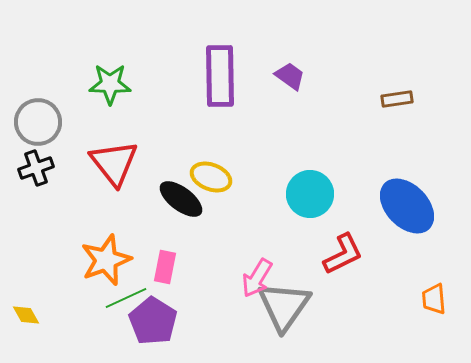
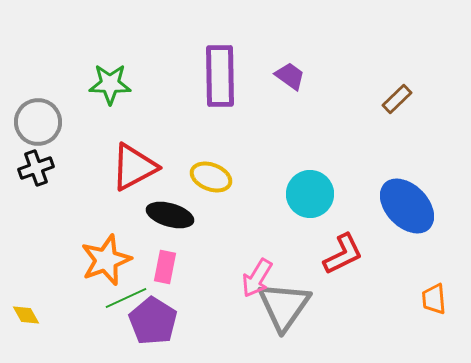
brown rectangle: rotated 36 degrees counterclockwise
red triangle: moved 20 px right, 4 px down; rotated 40 degrees clockwise
black ellipse: moved 11 px left, 16 px down; rotated 21 degrees counterclockwise
